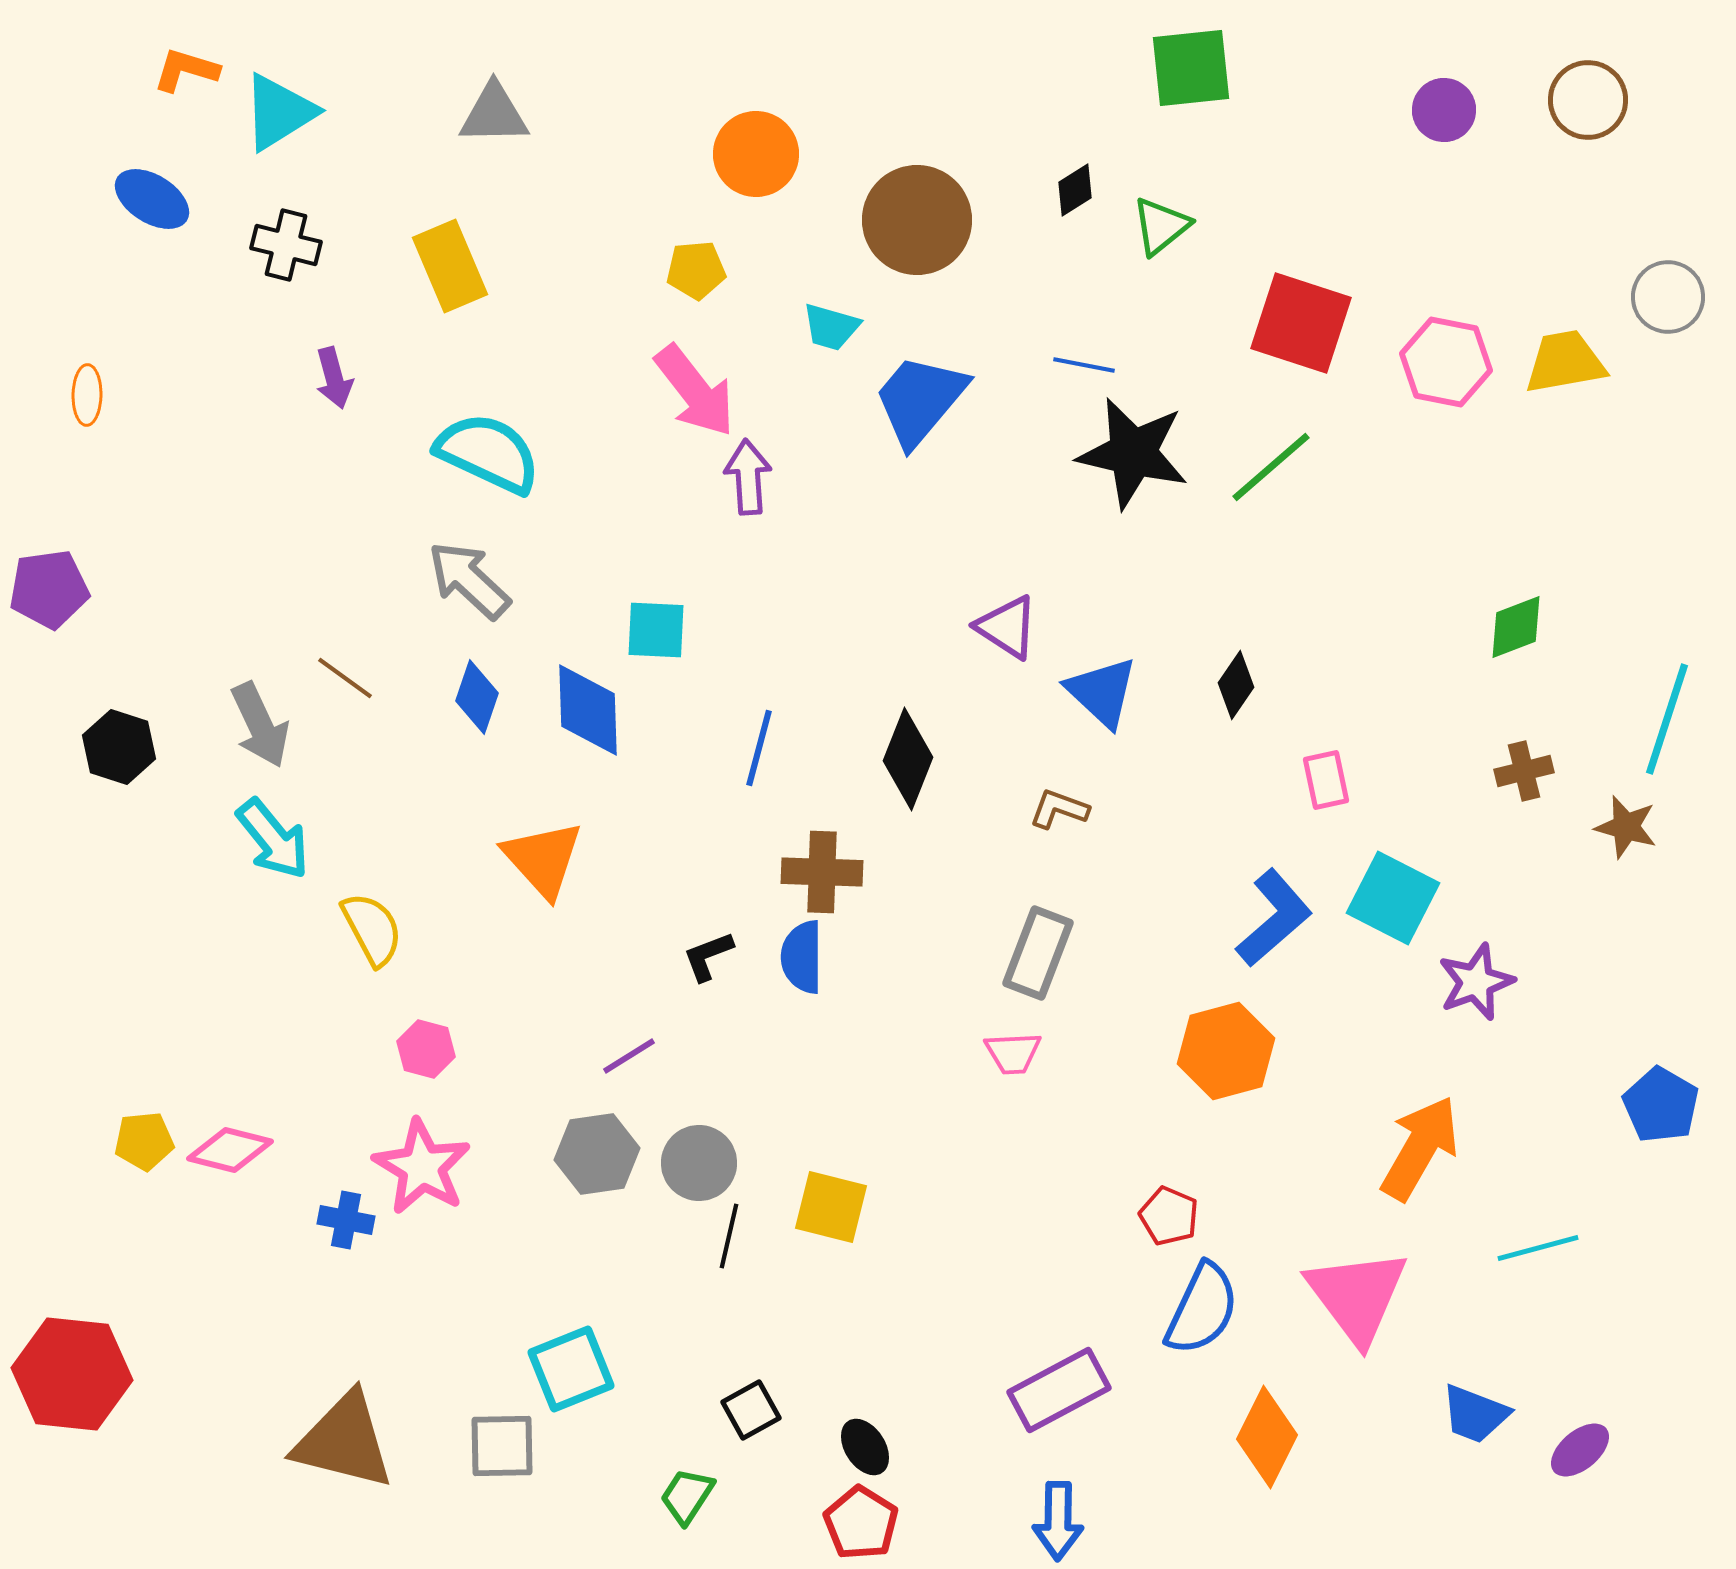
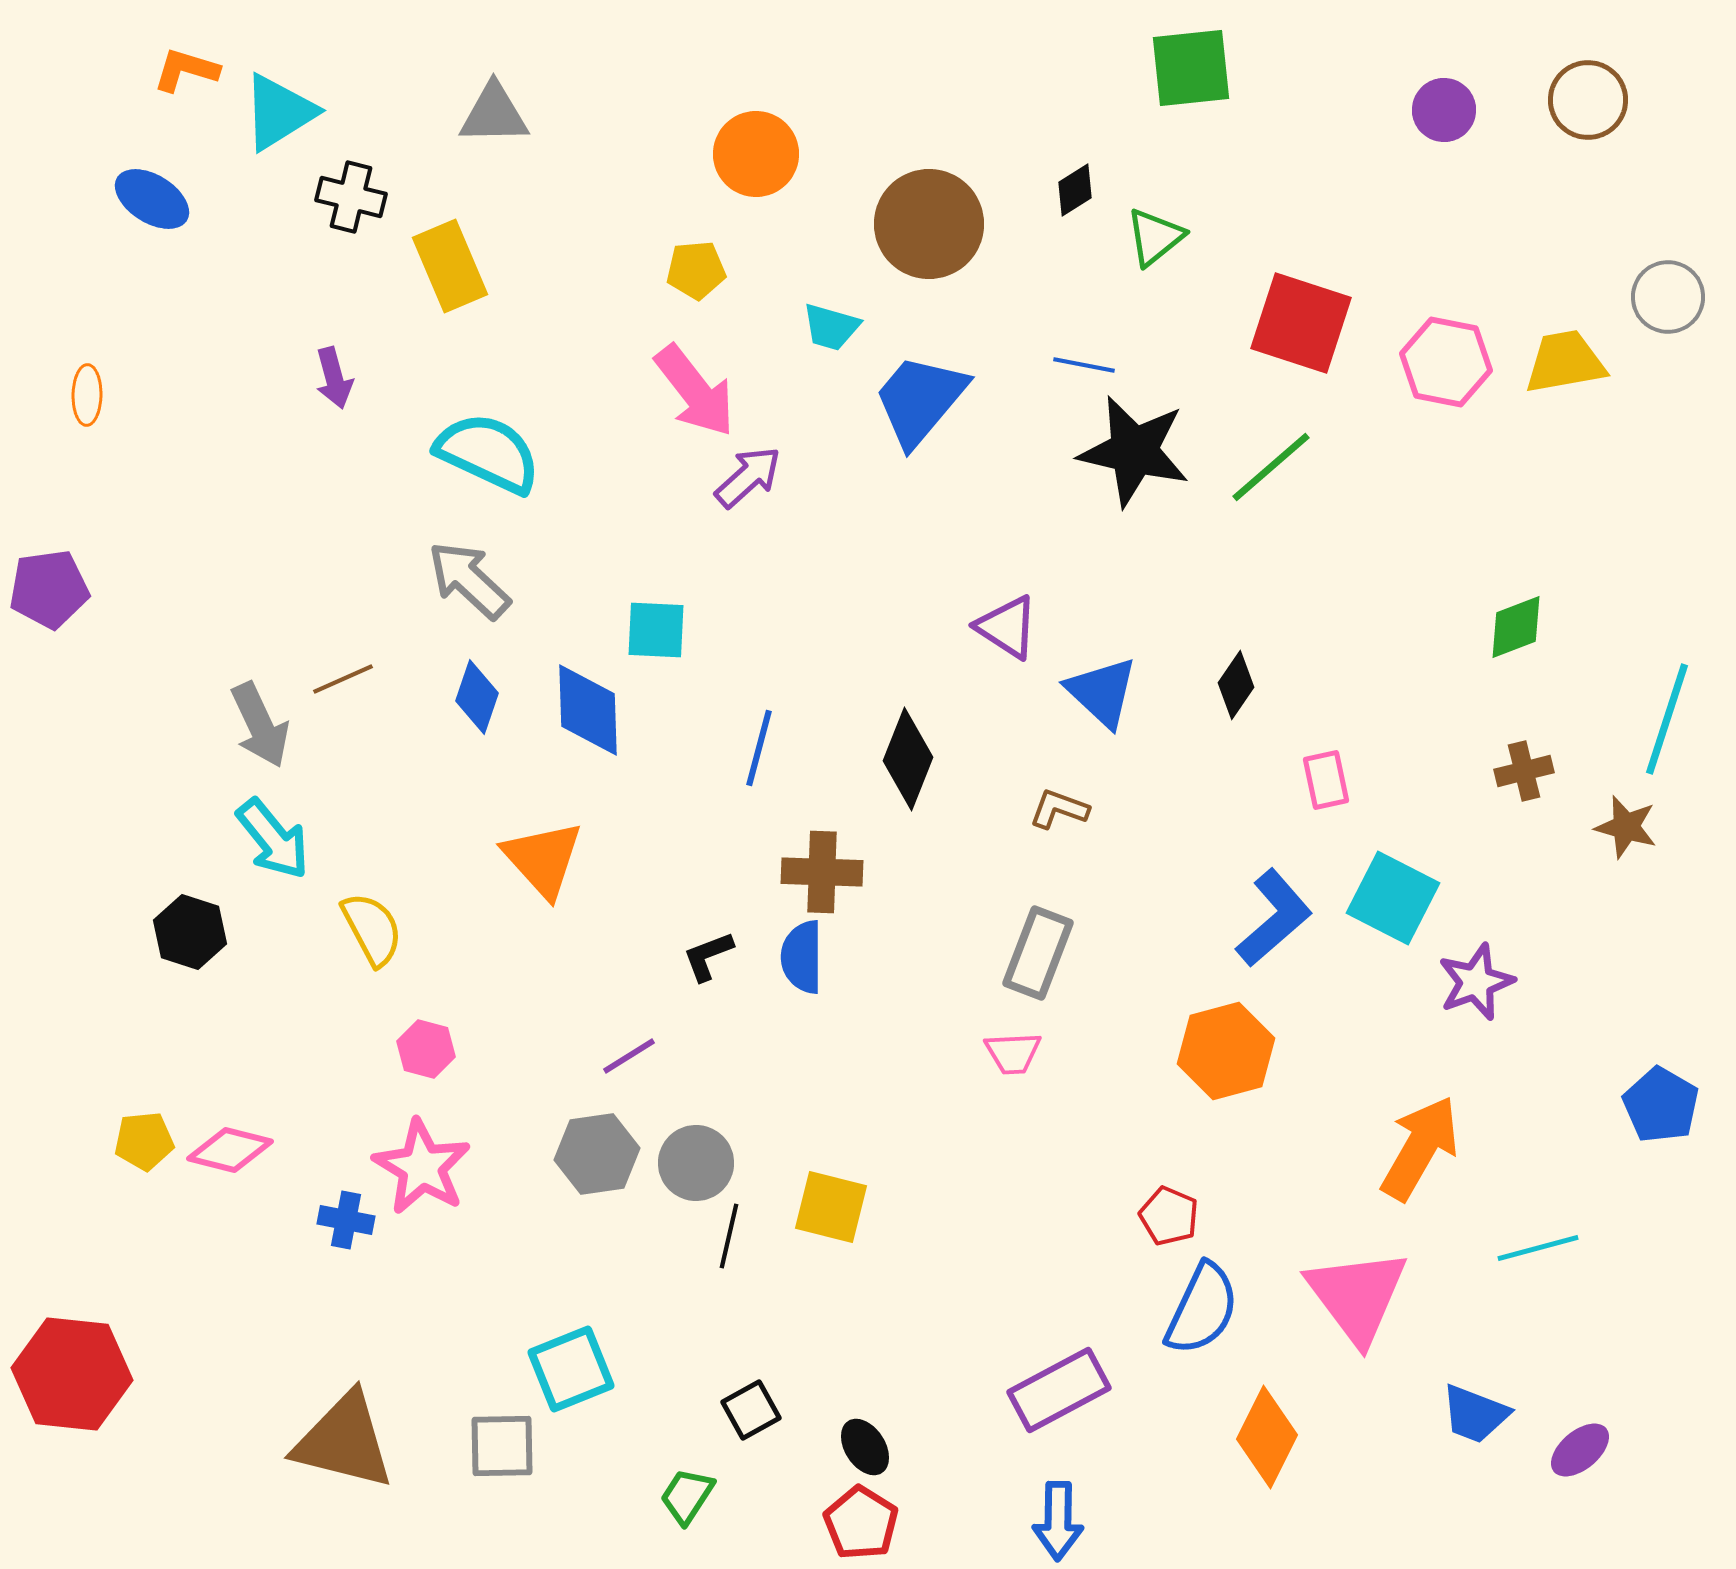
brown circle at (917, 220): moved 12 px right, 4 px down
green triangle at (1161, 226): moved 6 px left, 11 px down
black cross at (286, 245): moved 65 px right, 48 px up
black star at (1133, 453): moved 1 px right, 2 px up
purple arrow at (748, 477): rotated 52 degrees clockwise
brown line at (345, 678): moved 2 px left, 1 px down; rotated 60 degrees counterclockwise
black hexagon at (119, 747): moved 71 px right, 185 px down
gray circle at (699, 1163): moved 3 px left
